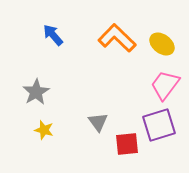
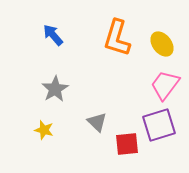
orange L-shape: rotated 117 degrees counterclockwise
yellow ellipse: rotated 15 degrees clockwise
gray star: moved 19 px right, 3 px up
gray triangle: moved 1 px left; rotated 10 degrees counterclockwise
